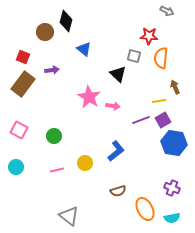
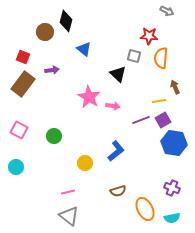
pink line: moved 11 px right, 22 px down
